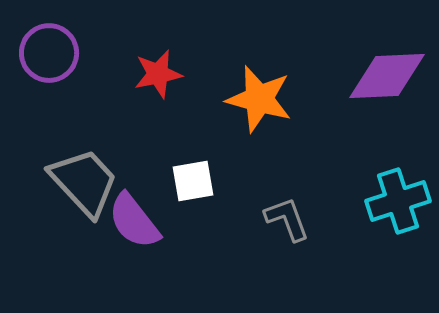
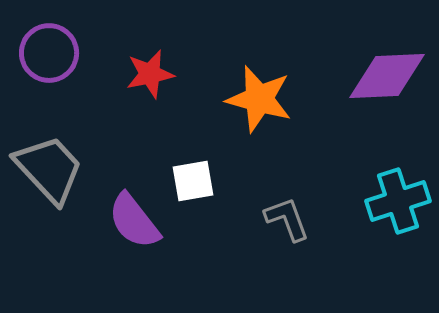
red star: moved 8 px left
gray trapezoid: moved 35 px left, 13 px up
